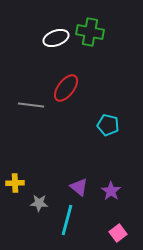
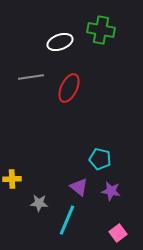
green cross: moved 11 px right, 2 px up
white ellipse: moved 4 px right, 4 px down
red ellipse: moved 3 px right; rotated 12 degrees counterclockwise
gray line: moved 28 px up; rotated 15 degrees counterclockwise
cyan pentagon: moved 8 px left, 34 px down
yellow cross: moved 3 px left, 4 px up
purple star: rotated 24 degrees counterclockwise
cyan line: rotated 8 degrees clockwise
